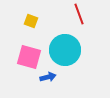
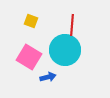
red line: moved 7 px left, 11 px down; rotated 25 degrees clockwise
pink square: rotated 15 degrees clockwise
